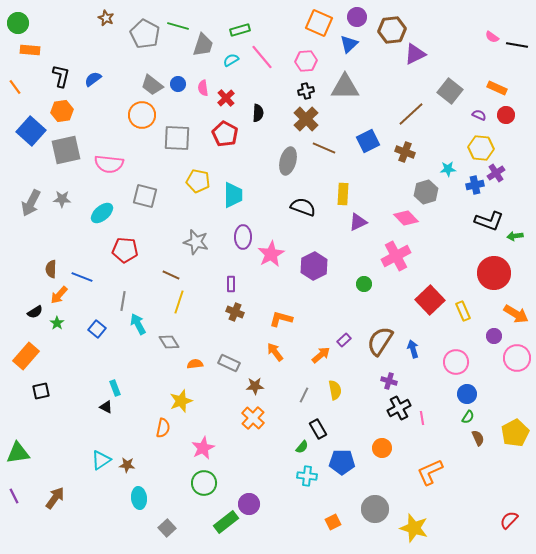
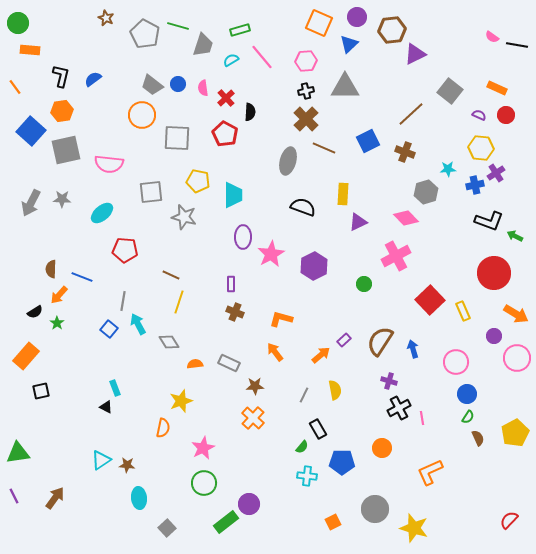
black semicircle at (258, 113): moved 8 px left, 1 px up
gray square at (145, 196): moved 6 px right, 4 px up; rotated 20 degrees counterclockwise
green arrow at (515, 236): rotated 35 degrees clockwise
gray star at (196, 242): moved 12 px left, 25 px up
blue square at (97, 329): moved 12 px right
